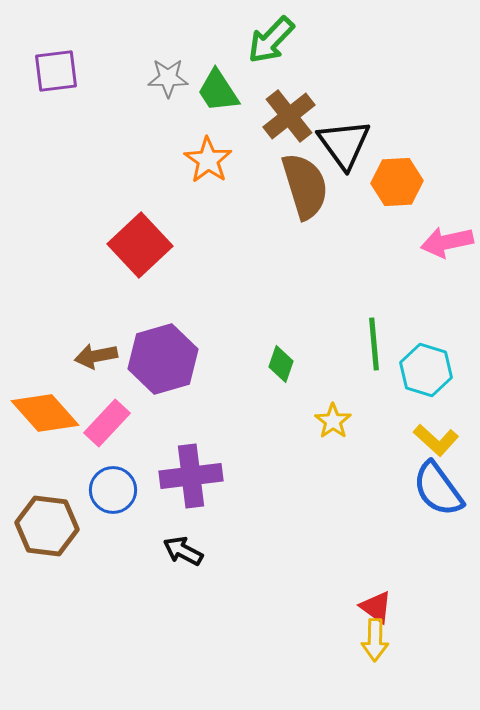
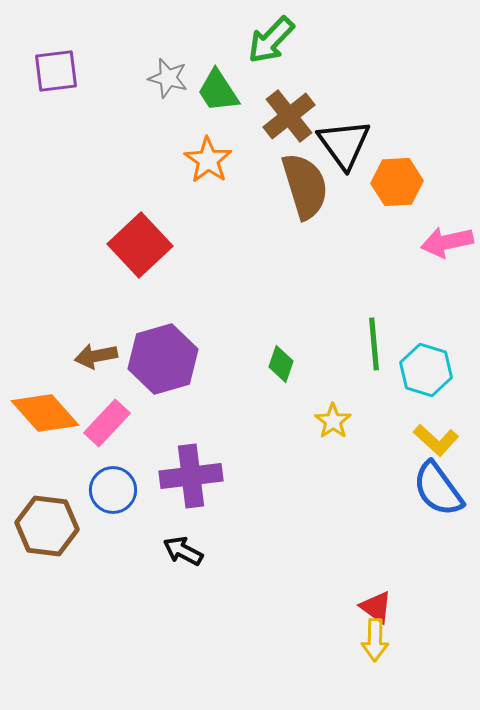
gray star: rotated 15 degrees clockwise
